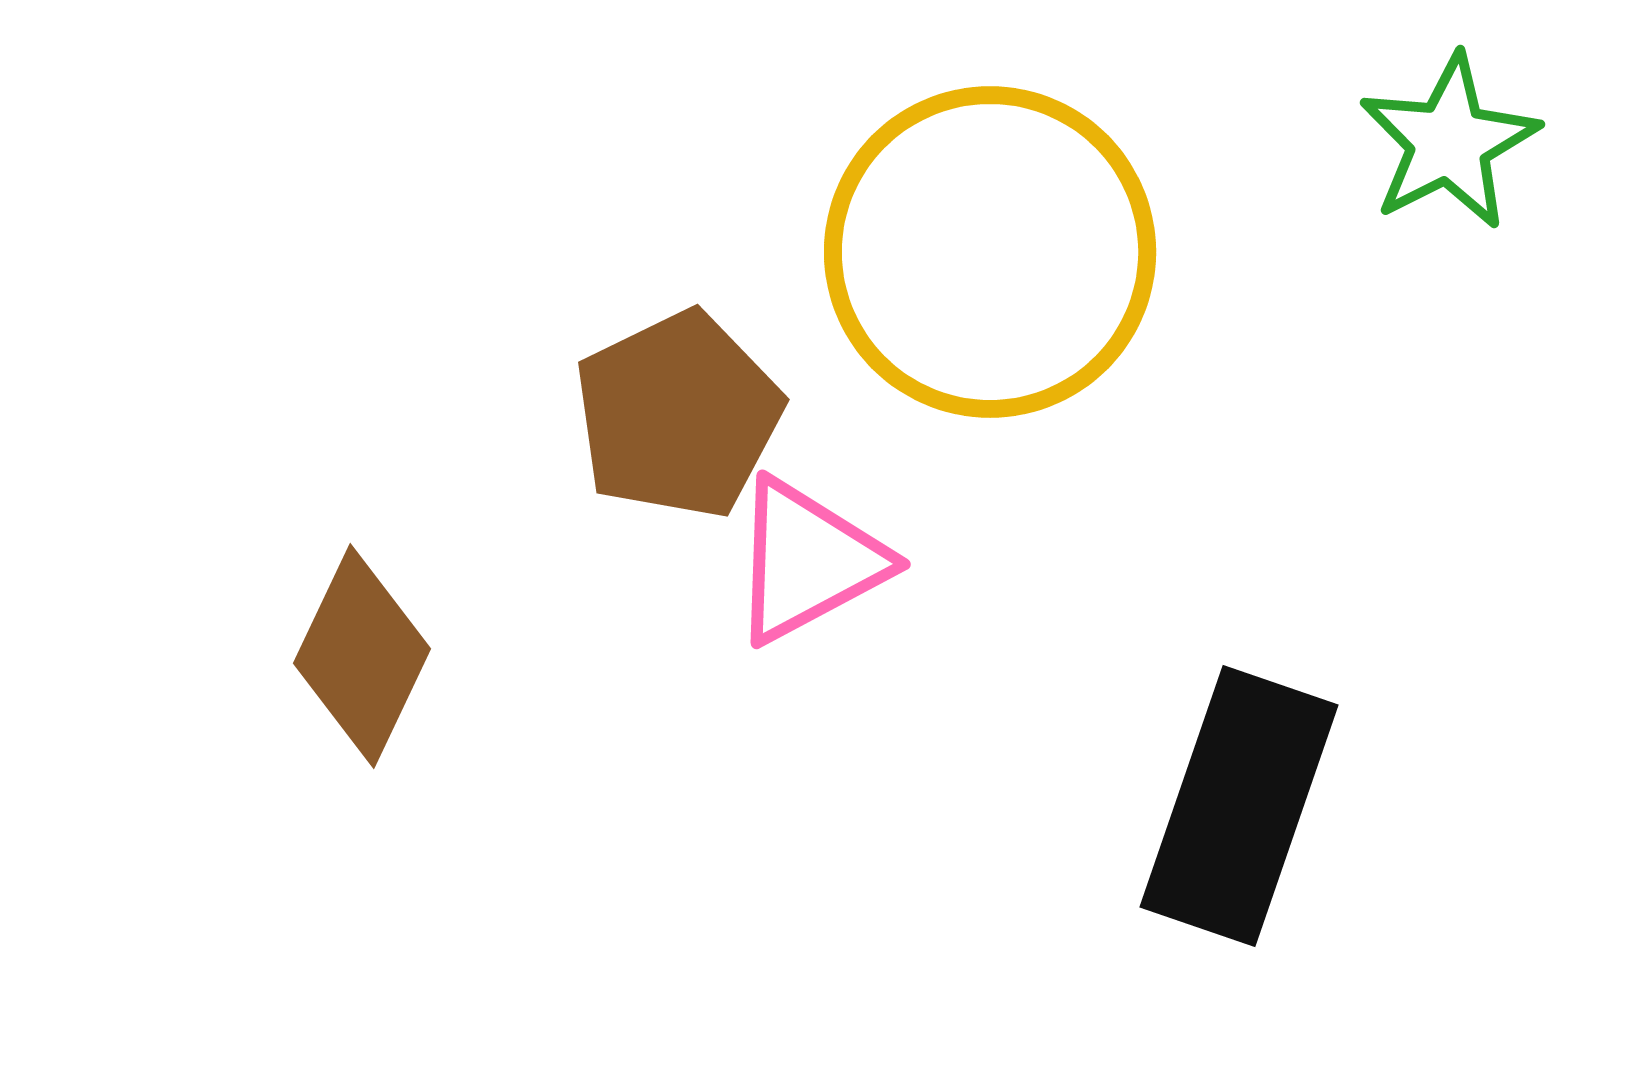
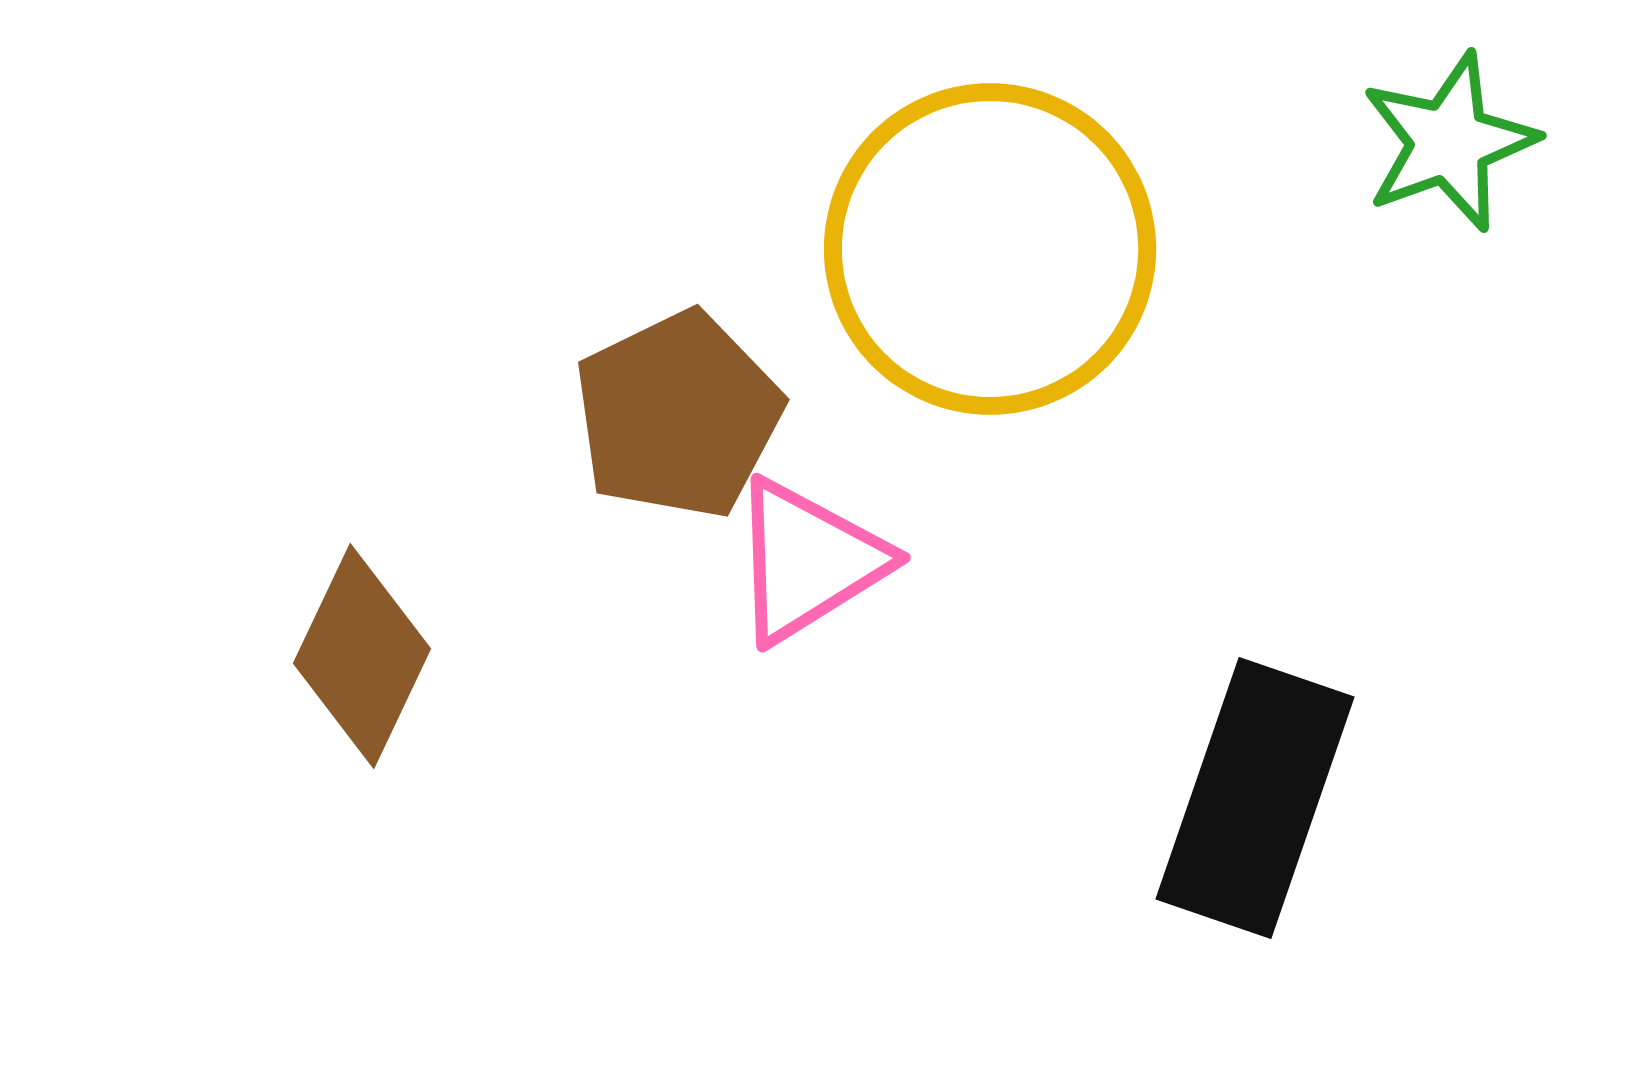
green star: rotated 7 degrees clockwise
yellow circle: moved 3 px up
pink triangle: rotated 4 degrees counterclockwise
black rectangle: moved 16 px right, 8 px up
